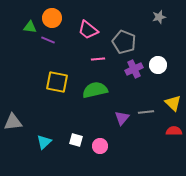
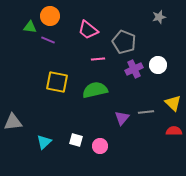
orange circle: moved 2 px left, 2 px up
